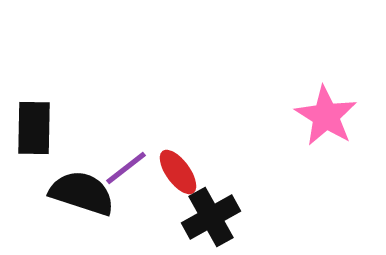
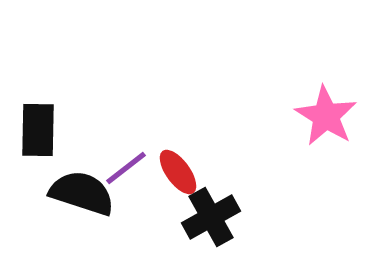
black rectangle: moved 4 px right, 2 px down
